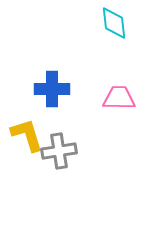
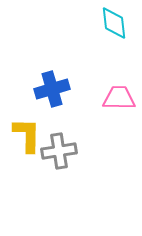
blue cross: rotated 16 degrees counterclockwise
yellow L-shape: rotated 18 degrees clockwise
